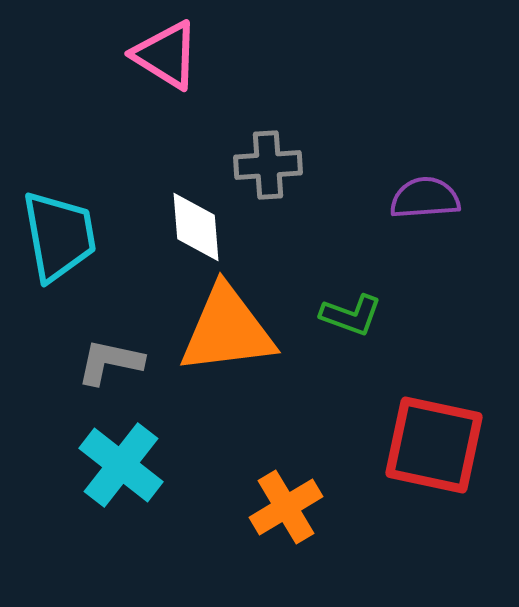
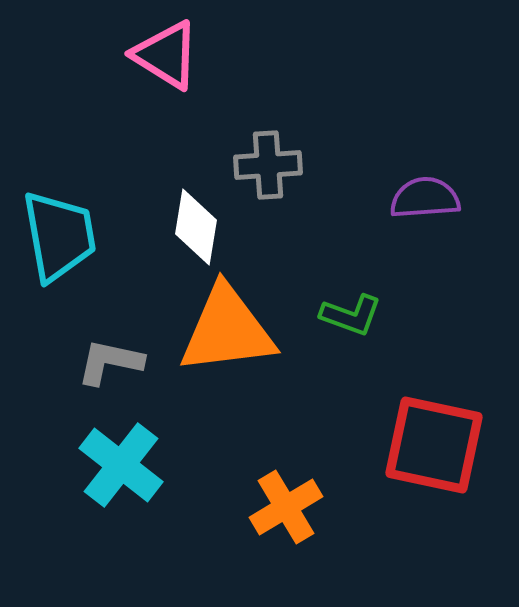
white diamond: rotated 14 degrees clockwise
